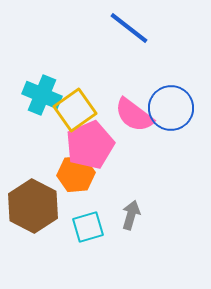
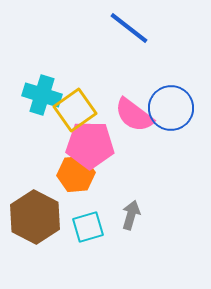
cyan cross: rotated 6 degrees counterclockwise
pink pentagon: rotated 24 degrees clockwise
brown hexagon: moved 2 px right, 11 px down
